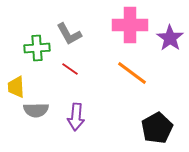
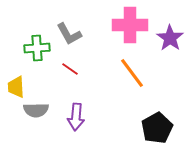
orange line: rotated 16 degrees clockwise
